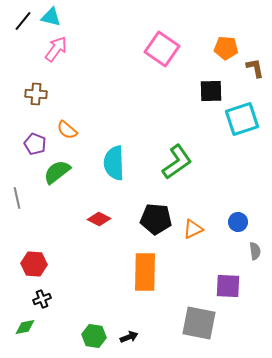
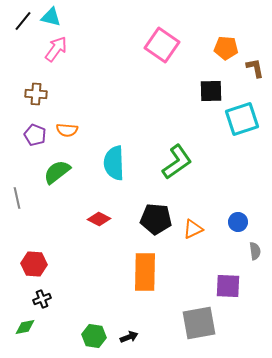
pink square: moved 4 px up
orange semicircle: rotated 35 degrees counterclockwise
purple pentagon: moved 9 px up
gray square: rotated 21 degrees counterclockwise
